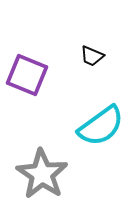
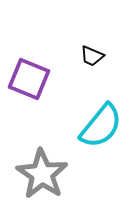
purple square: moved 2 px right, 4 px down
cyan semicircle: rotated 15 degrees counterclockwise
